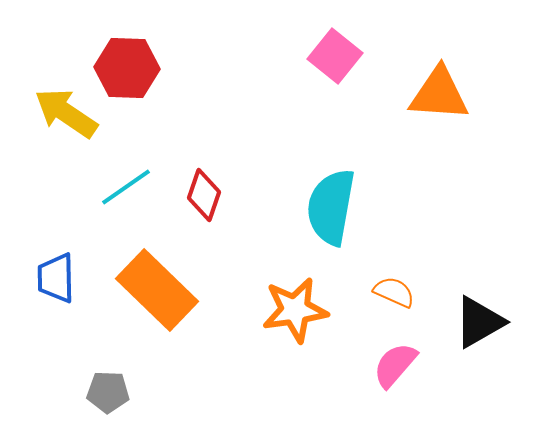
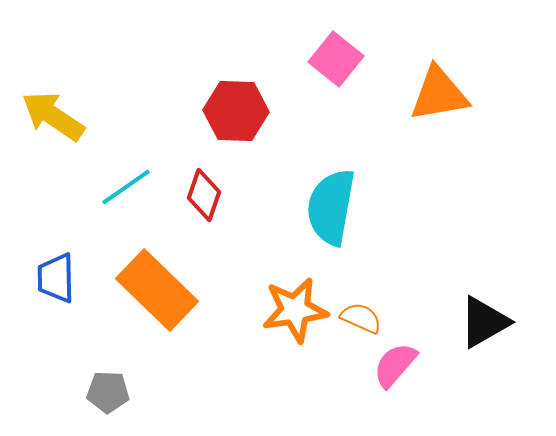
pink square: moved 1 px right, 3 px down
red hexagon: moved 109 px right, 43 px down
orange triangle: rotated 14 degrees counterclockwise
yellow arrow: moved 13 px left, 3 px down
orange semicircle: moved 33 px left, 26 px down
black triangle: moved 5 px right
